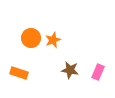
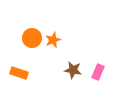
orange circle: moved 1 px right
brown star: moved 3 px right
